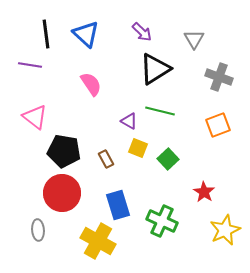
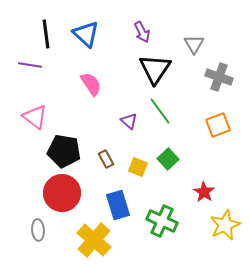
purple arrow: rotated 20 degrees clockwise
gray triangle: moved 5 px down
black triangle: rotated 24 degrees counterclockwise
green line: rotated 40 degrees clockwise
purple triangle: rotated 12 degrees clockwise
yellow square: moved 19 px down
yellow star: moved 5 px up
yellow cross: moved 4 px left, 1 px up; rotated 12 degrees clockwise
